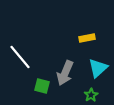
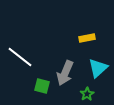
white line: rotated 12 degrees counterclockwise
green star: moved 4 px left, 1 px up
